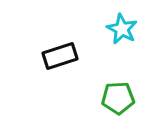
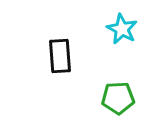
black rectangle: rotated 76 degrees counterclockwise
